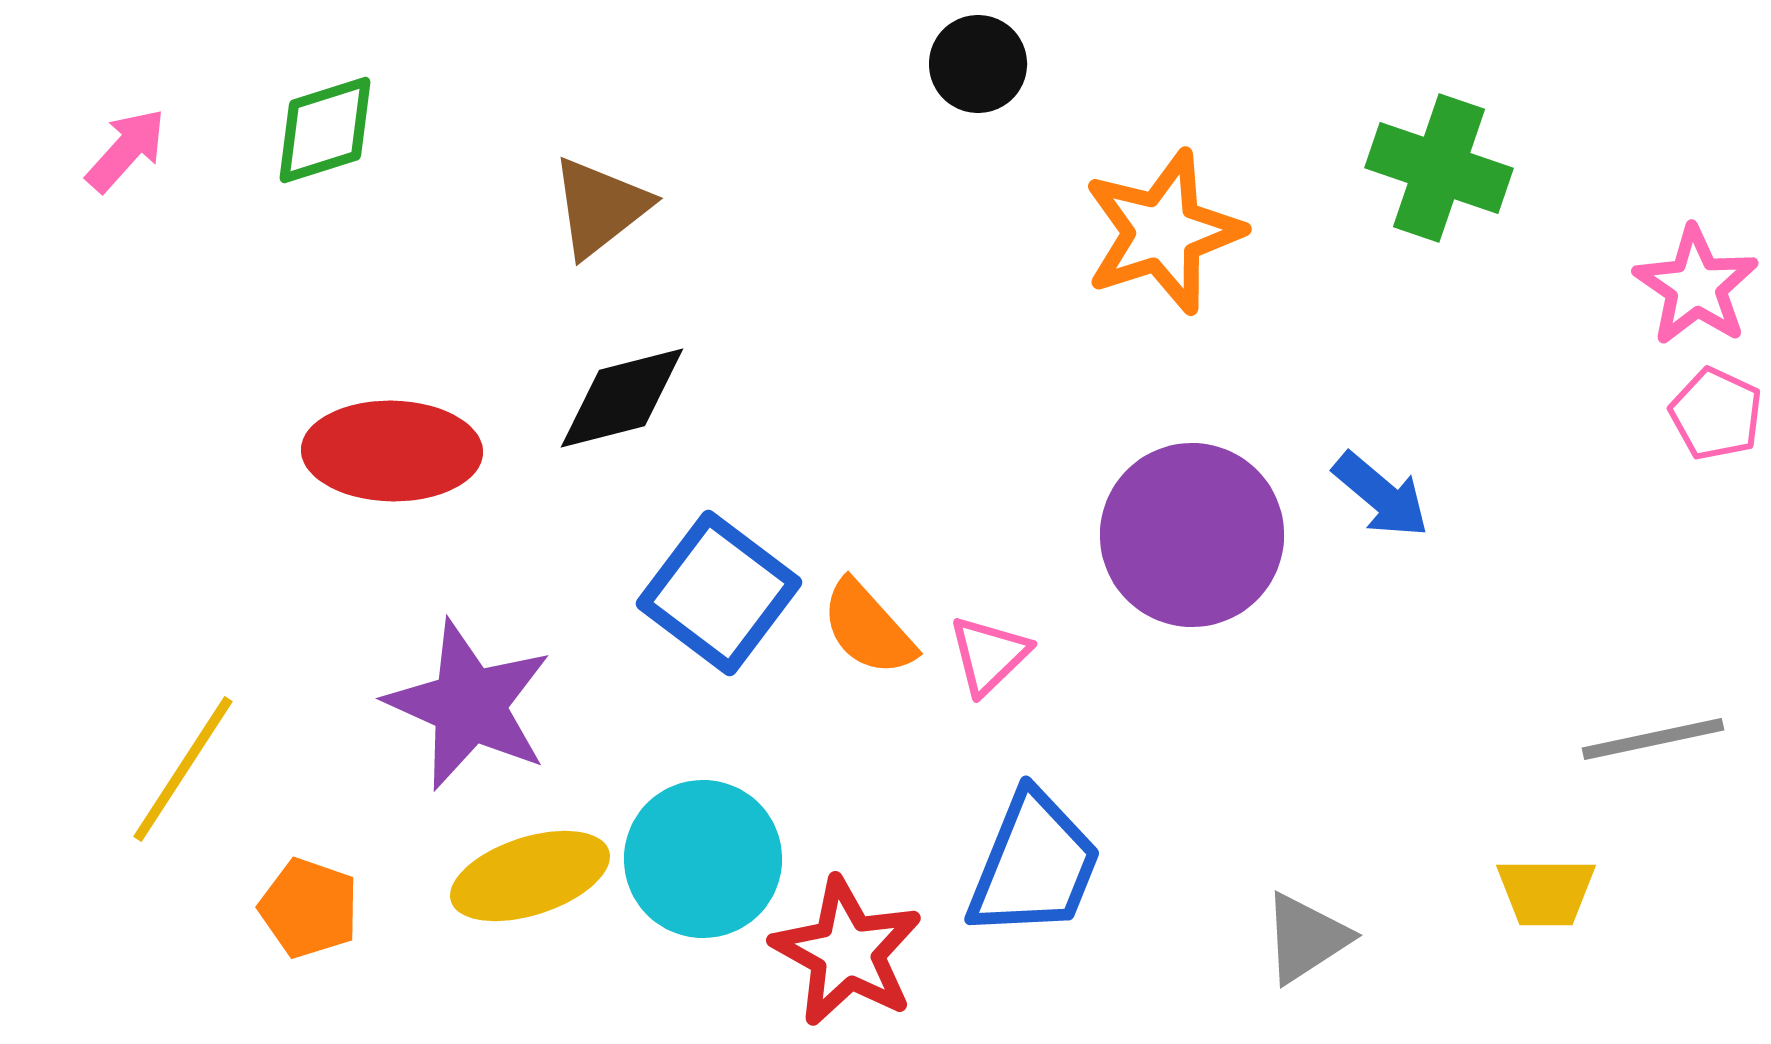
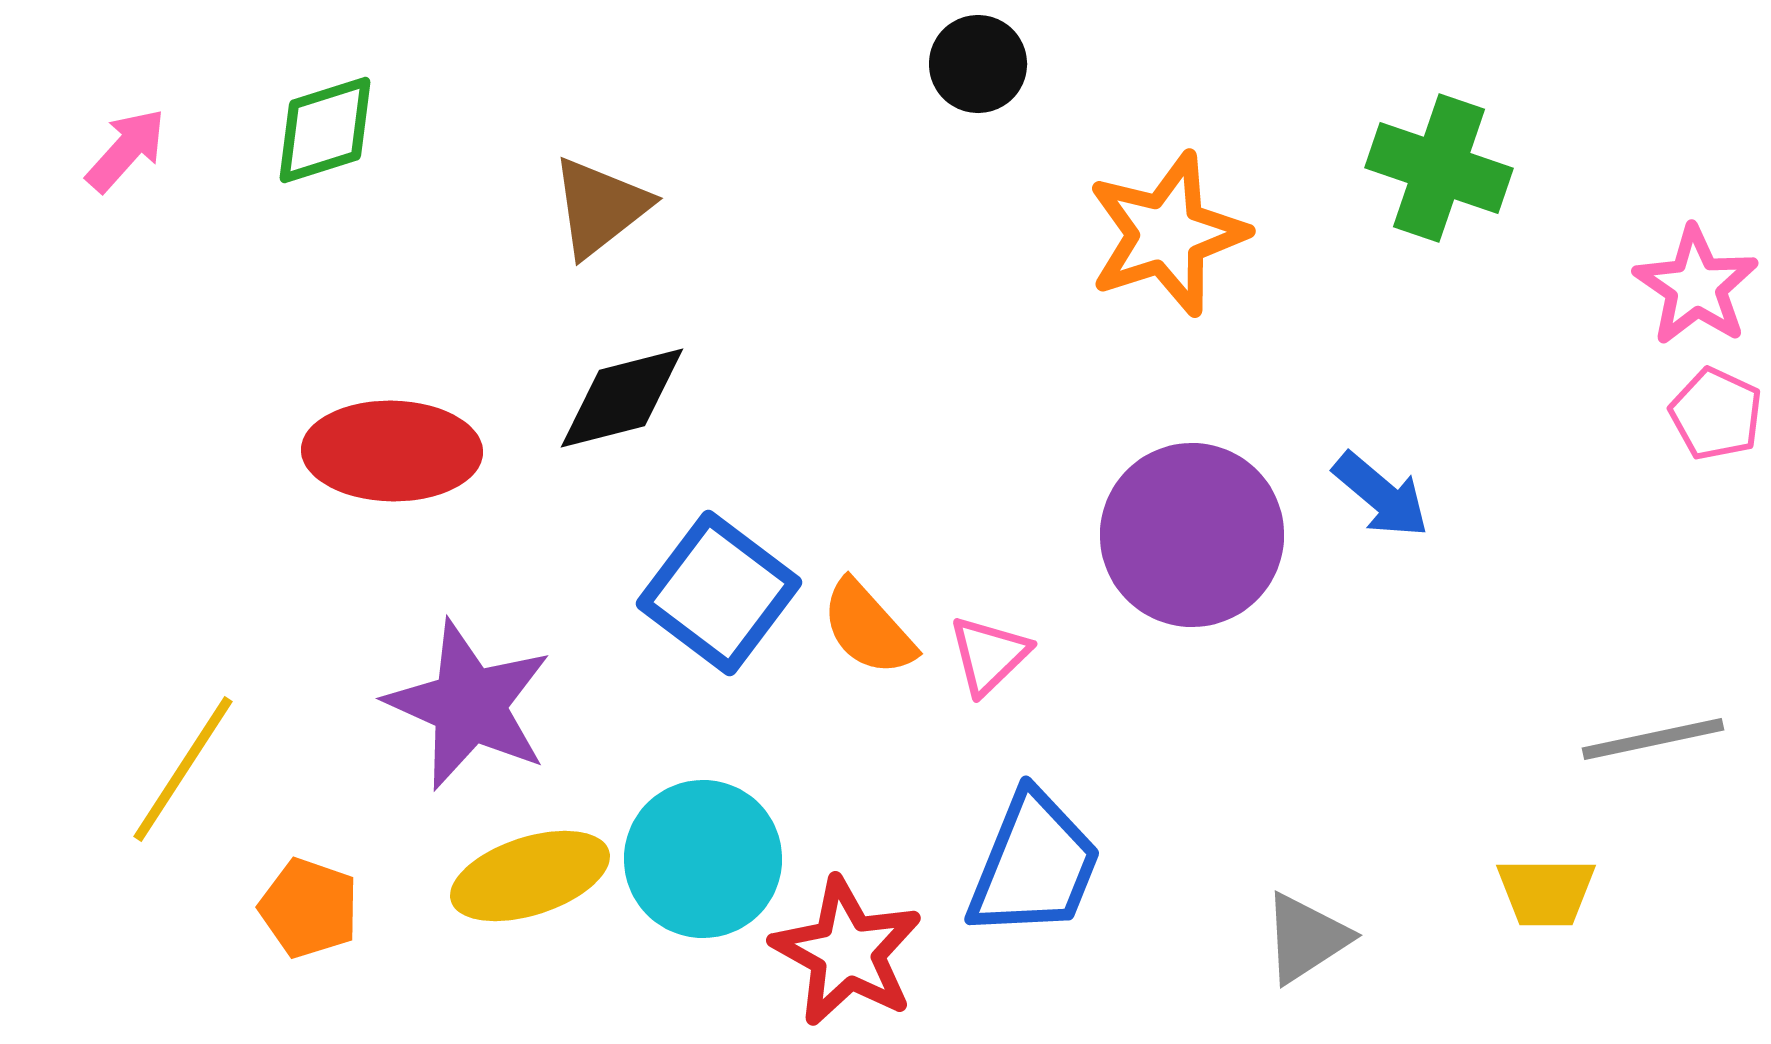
orange star: moved 4 px right, 2 px down
